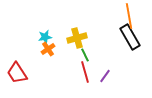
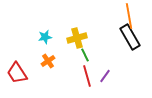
orange cross: moved 12 px down
red line: moved 2 px right, 4 px down
